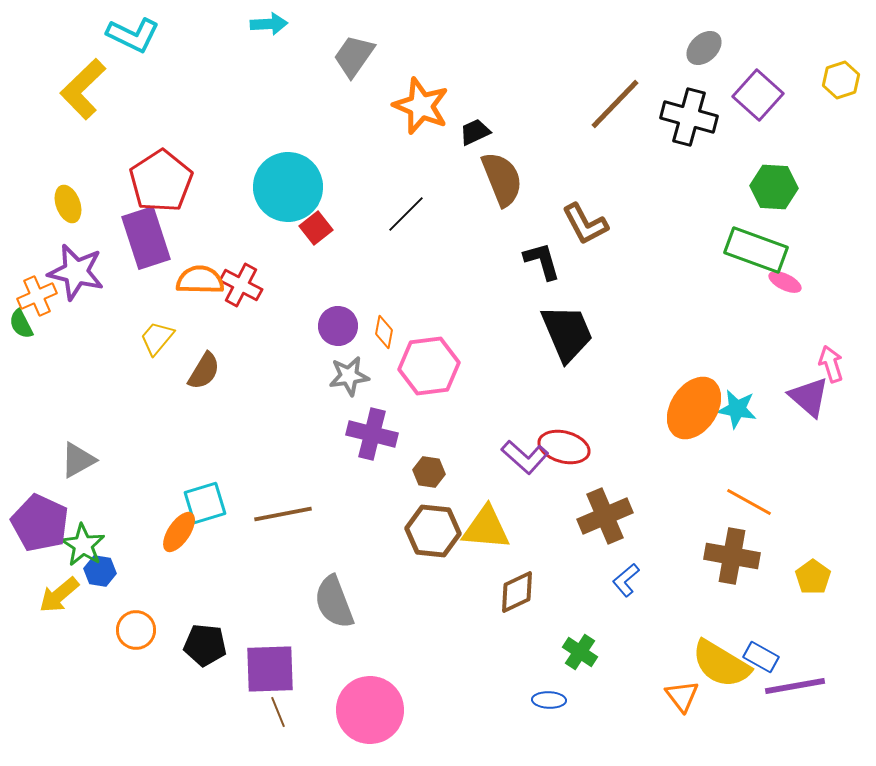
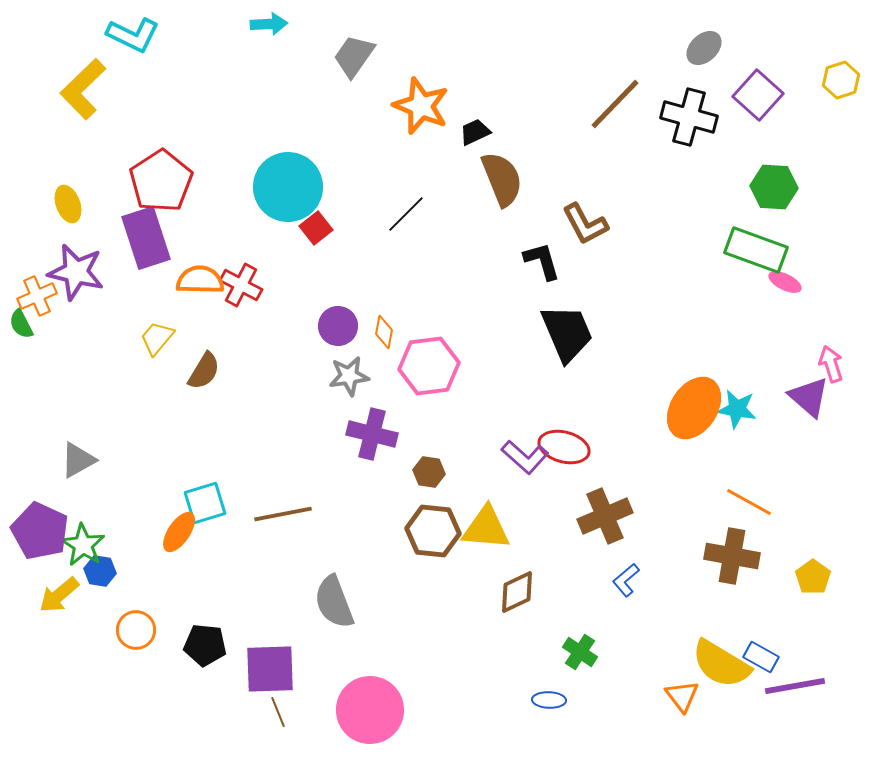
purple pentagon at (40, 523): moved 8 px down
